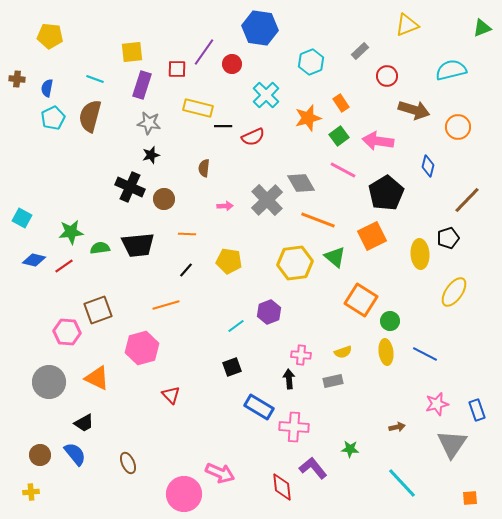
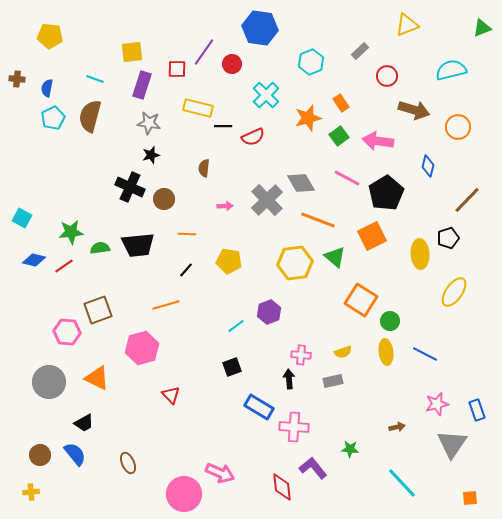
pink line at (343, 170): moved 4 px right, 8 px down
